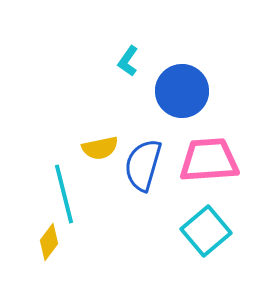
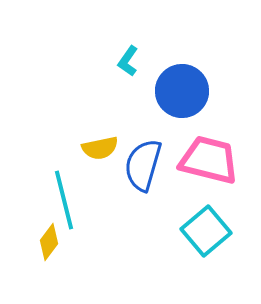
pink trapezoid: rotated 18 degrees clockwise
cyan line: moved 6 px down
